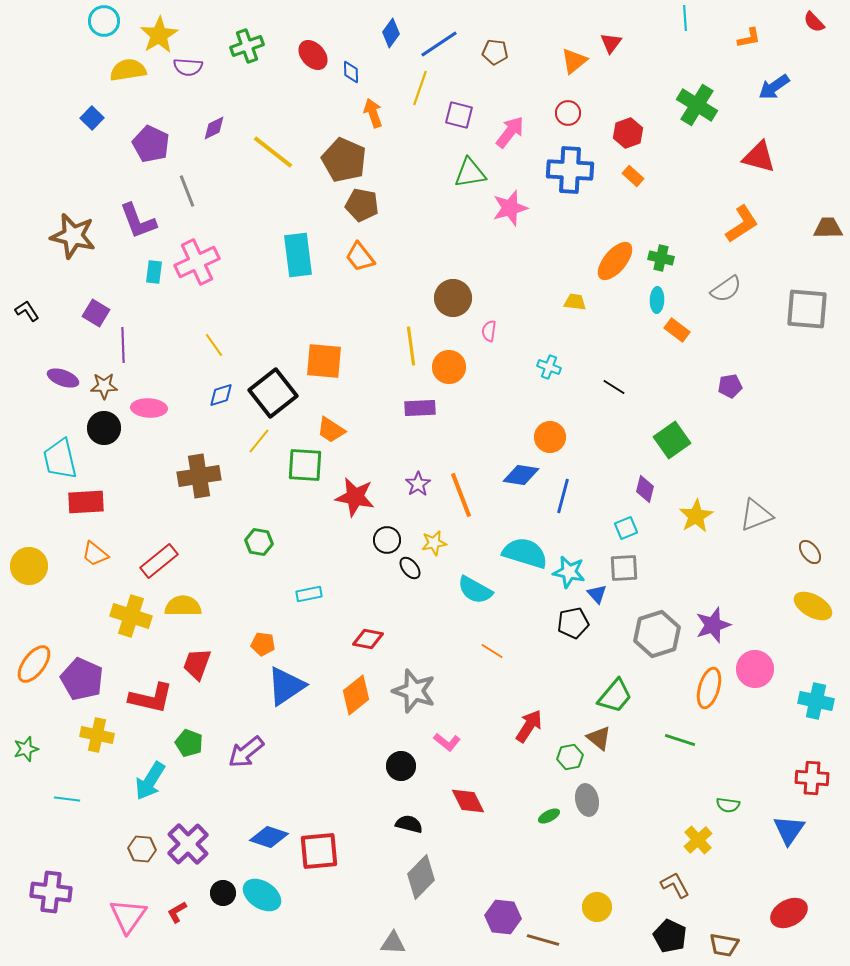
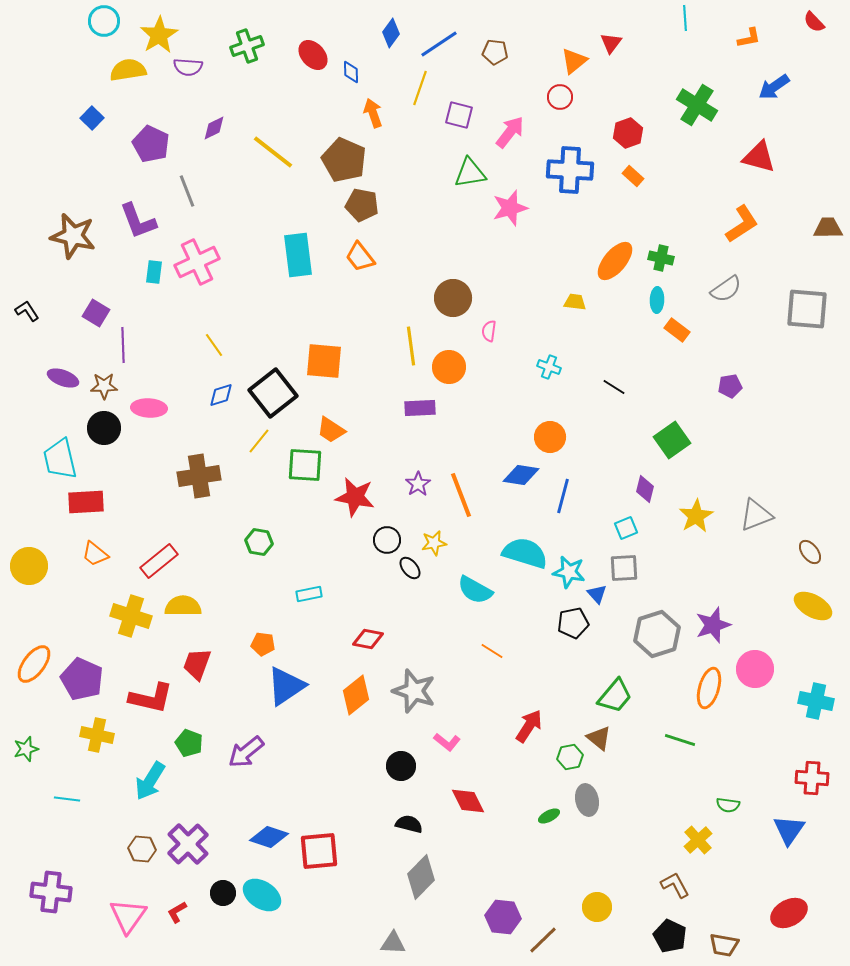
red circle at (568, 113): moved 8 px left, 16 px up
brown line at (543, 940): rotated 60 degrees counterclockwise
